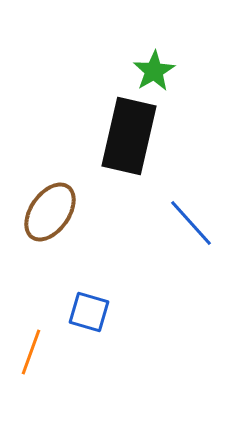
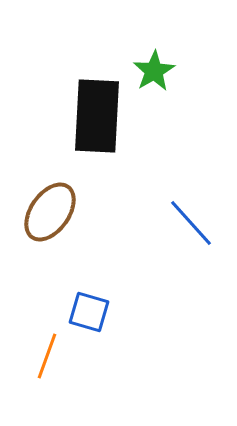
black rectangle: moved 32 px left, 20 px up; rotated 10 degrees counterclockwise
orange line: moved 16 px right, 4 px down
